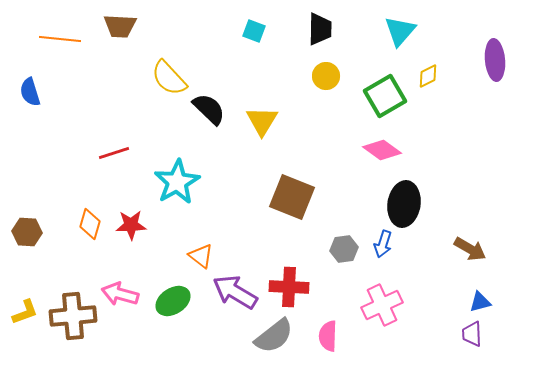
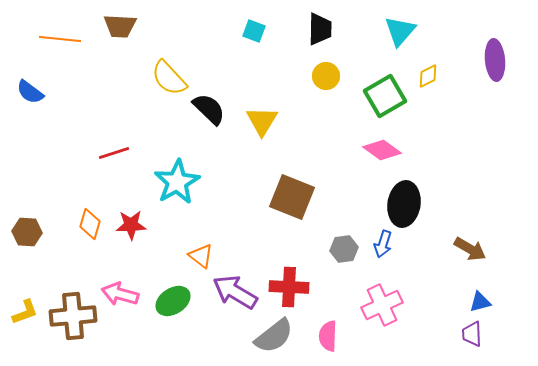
blue semicircle: rotated 36 degrees counterclockwise
